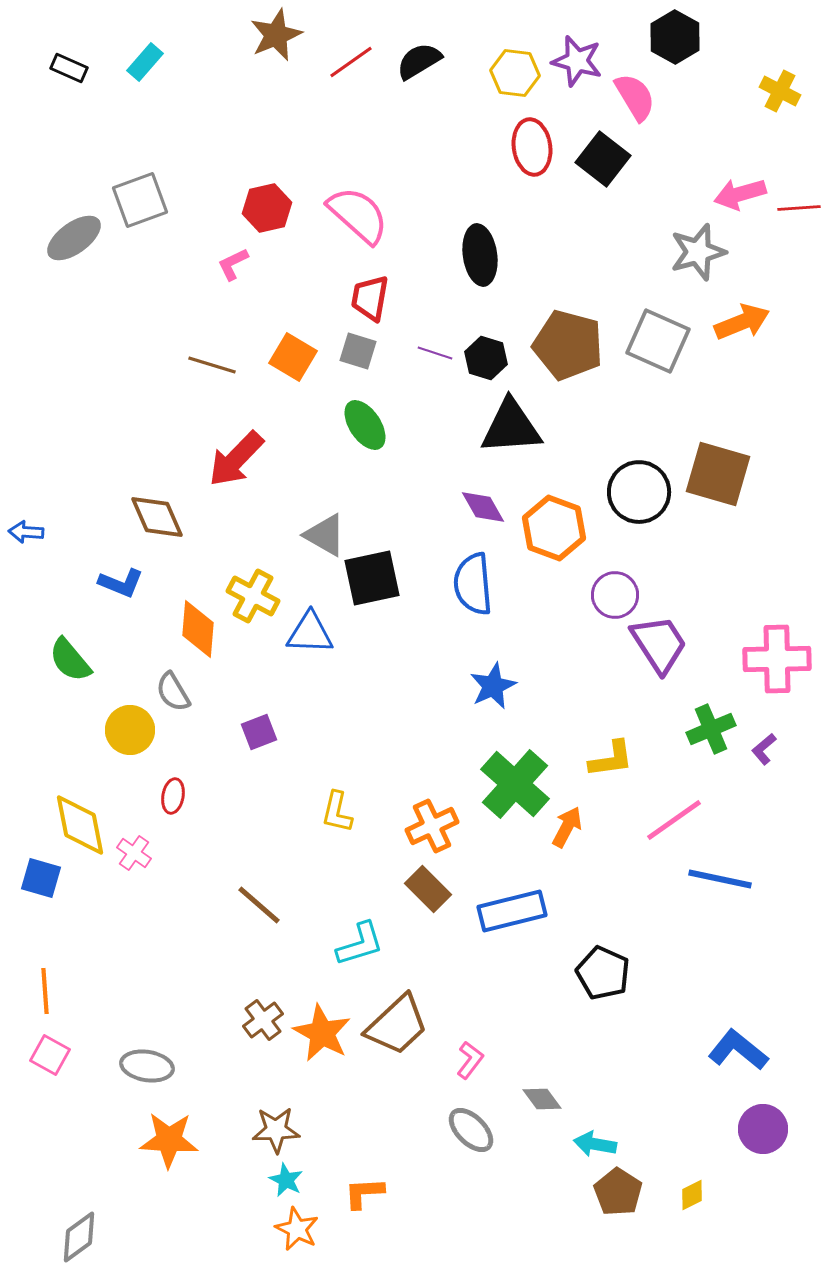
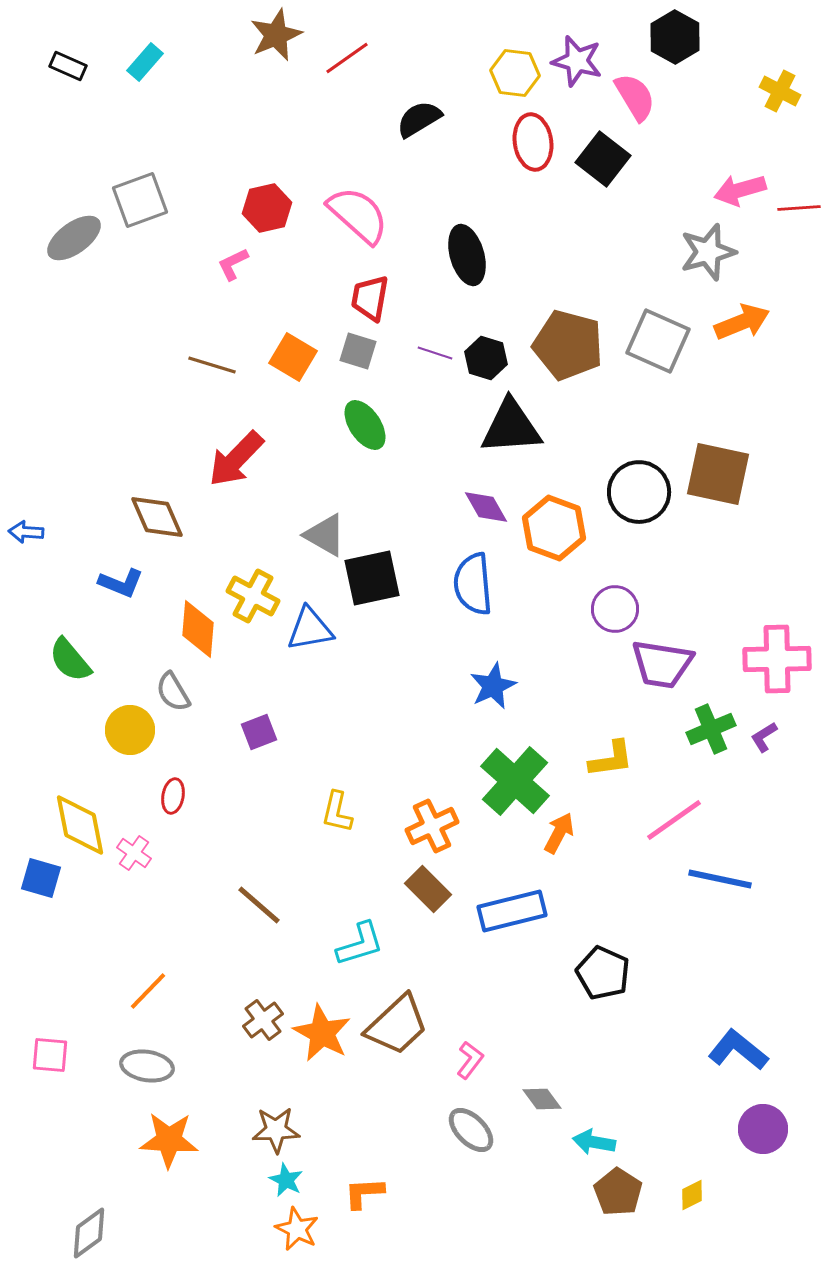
black semicircle at (419, 61): moved 58 px down
red line at (351, 62): moved 4 px left, 4 px up
black rectangle at (69, 68): moved 1 px left, 2 px up
red ellipse at (532, 147): moved 1 px right, 5 px up
pink arrow at (740, 194): moved 4 px up
gray star at (698, 252): moved 10 px right
black ellipse at (480, 255): moved 13 px left; rotated 8 degrees counterclockwise
brown square at (718, 474): rotated 4 degrees counterclockwise
purple diamond at (483, 507): moved 3 px right
purple circle at (615, 595): moved 14 px down
blue triangle at (310, 633): moved 4 px up; rotated 12 degrees counterclockwise
purple trapezoid at (659, 644): moved 3 px right, 20 px down; rotated 132 degrees clockwise
purple L-shape at (764, 749): moved 12 px up; rotated 8 degrees clockwise
green cross at (515, 784): moved 3 px up
orange arrow at (567, 827): moved 8 px left, 6 px down
orange line at (45, 991): moved 103 px right; rotated 48 degrees clockwise
pink square at (50, 1055): rotated 24 degrees counterclockwise
cyan arrow at (595, 1144): moved 1 px left, 2 px up
gray diamond at (79, 1237): moved 10 px right, 4 px up
